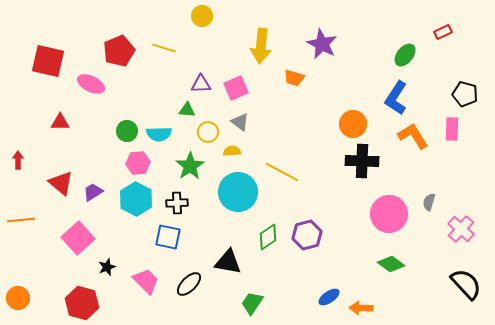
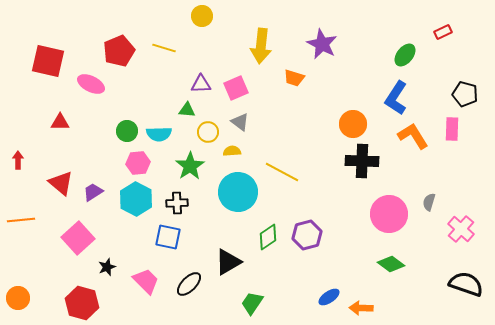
black triangle at (228, 262): rotated 40 degrees counterclockwise
black semicircle at (466, 284): rotated 28 degrees counterclockwise
